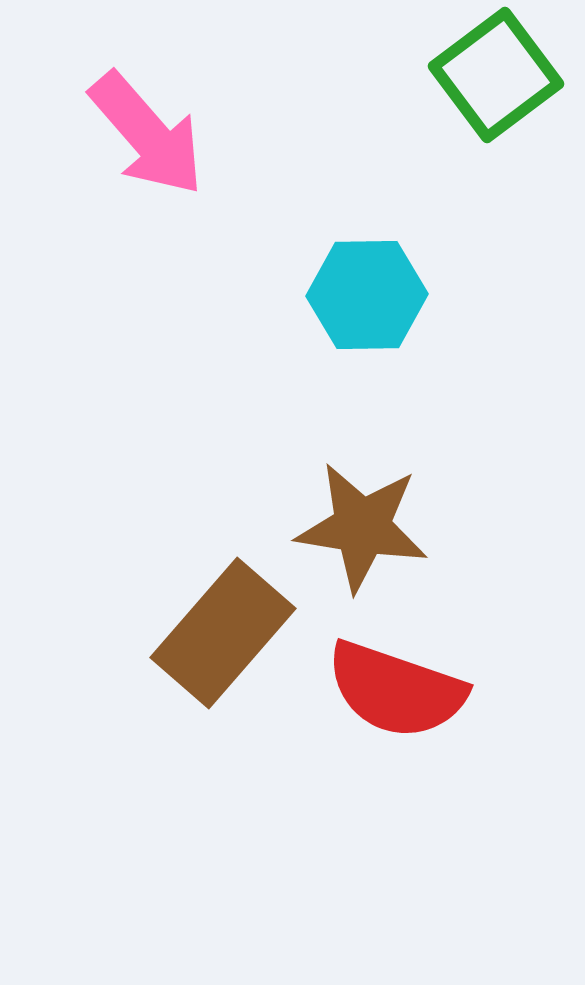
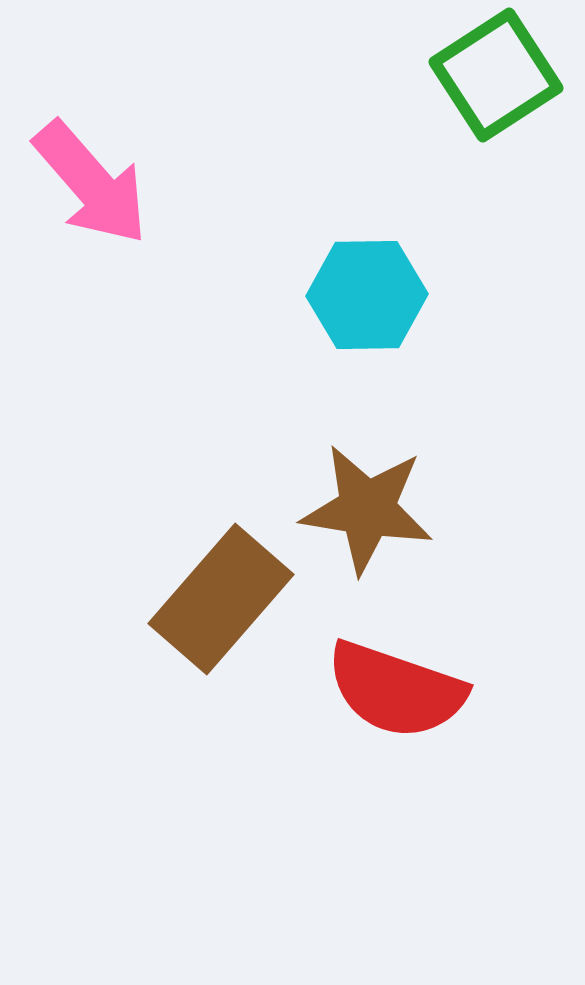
green square: rotated 4 degrees clockwise
pink arrow: moved 56 px left, 49 px down
brown star: moved 5 px right, 18 px up
brown rectangle: moved 2 px left, 34 px up
